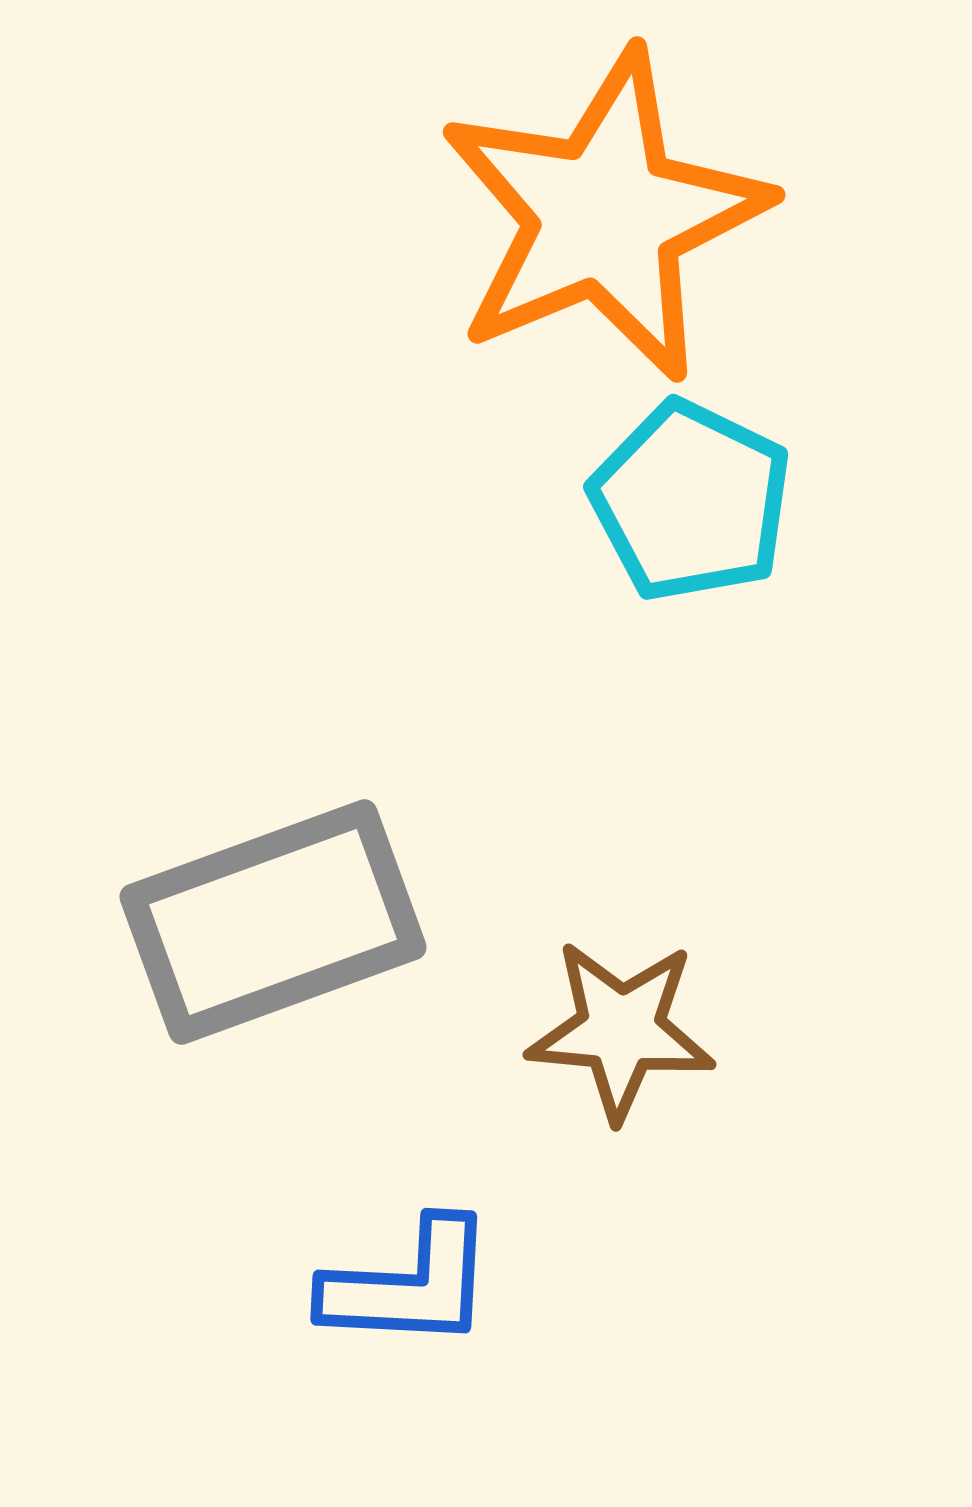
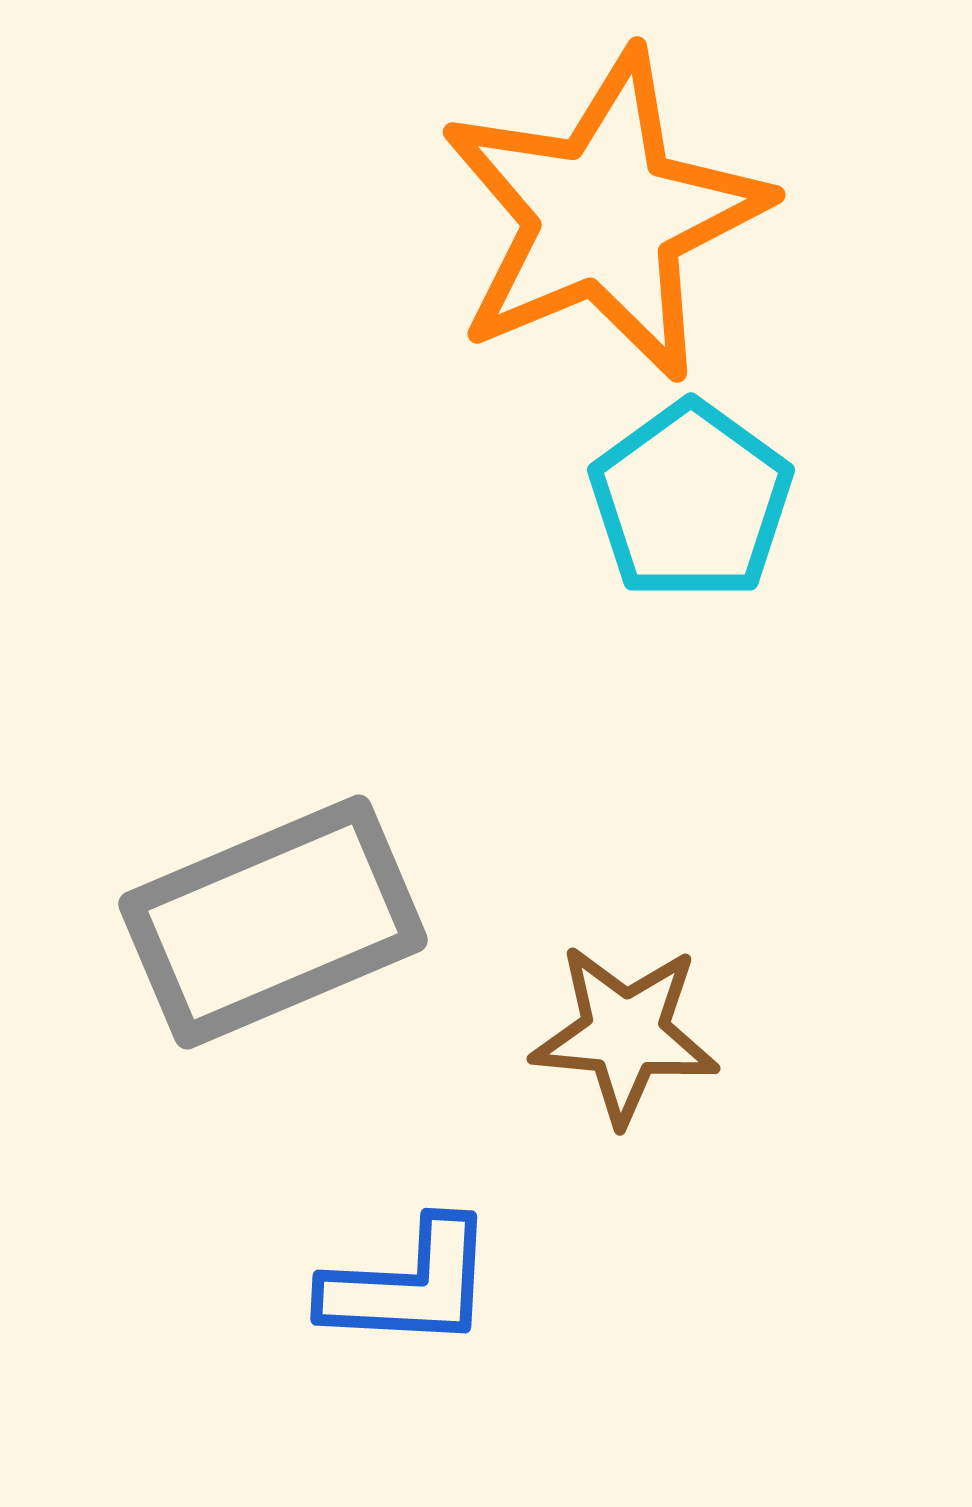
cyan pentagon: rotated 10 degrees clockwise
gray rectangle: rotated 3 degrees counterclockwise
brown star: moved 4 px right, 4 px down
